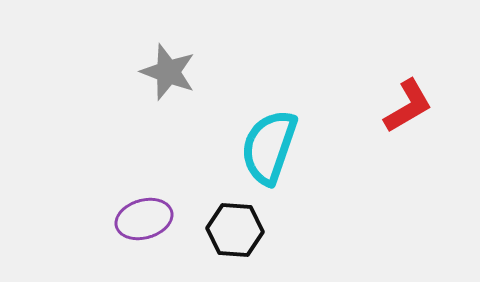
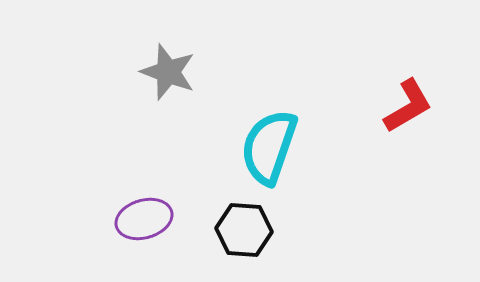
black hexagon: moved 9 px right
